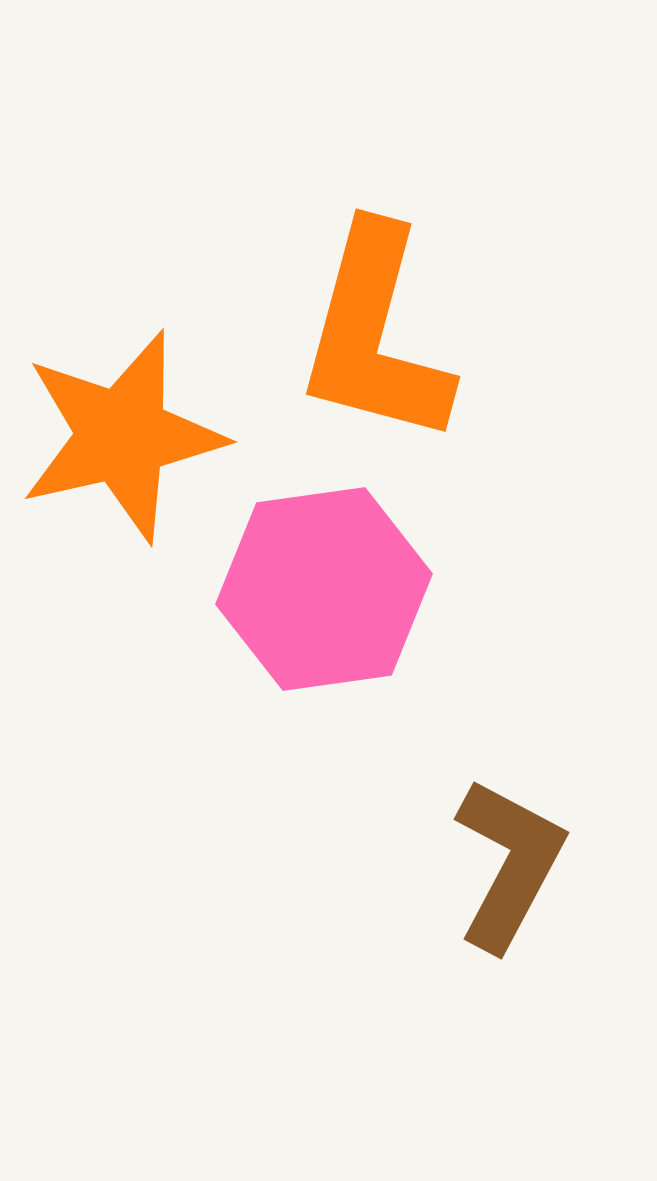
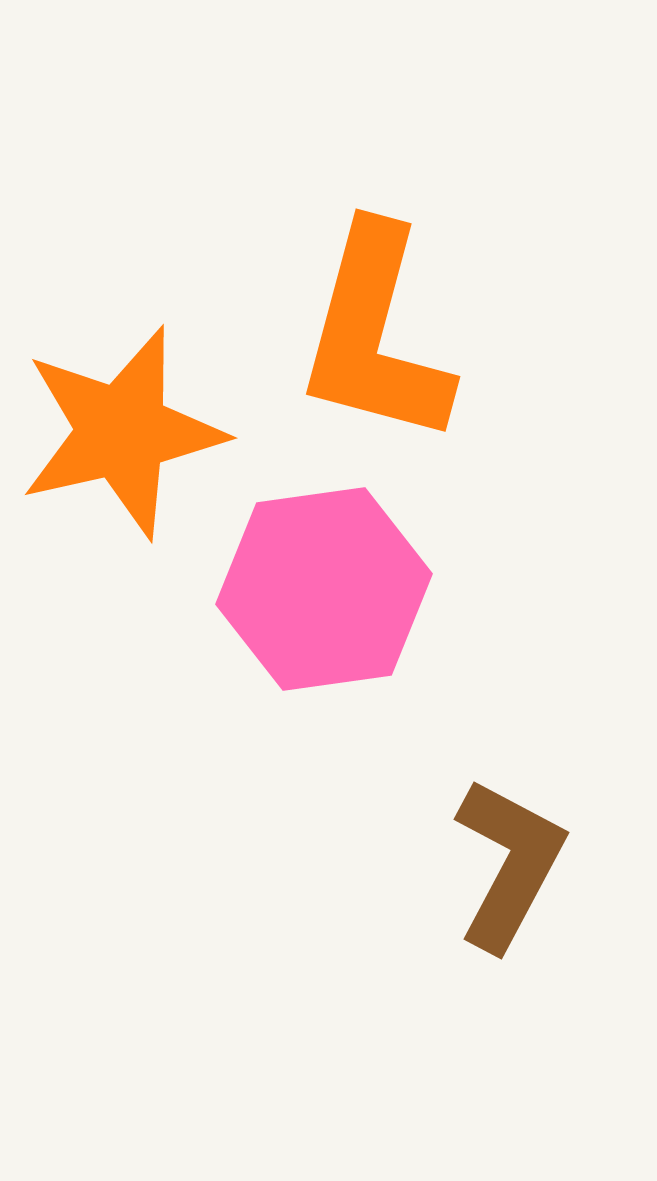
orange star: moved 4 px up
